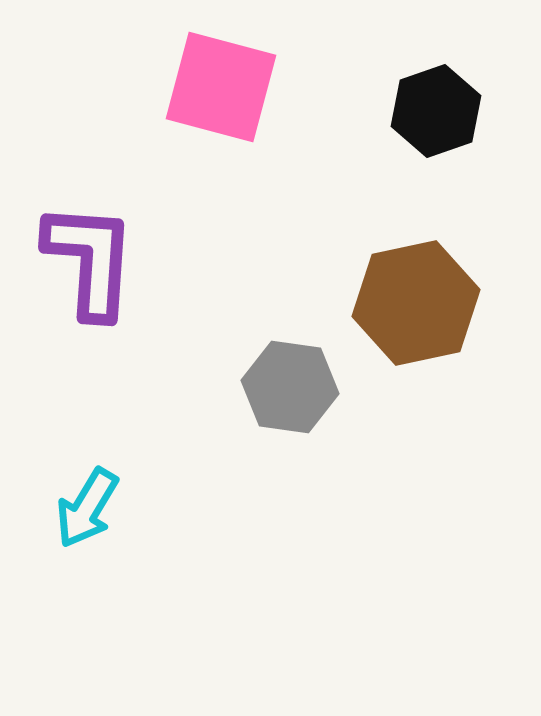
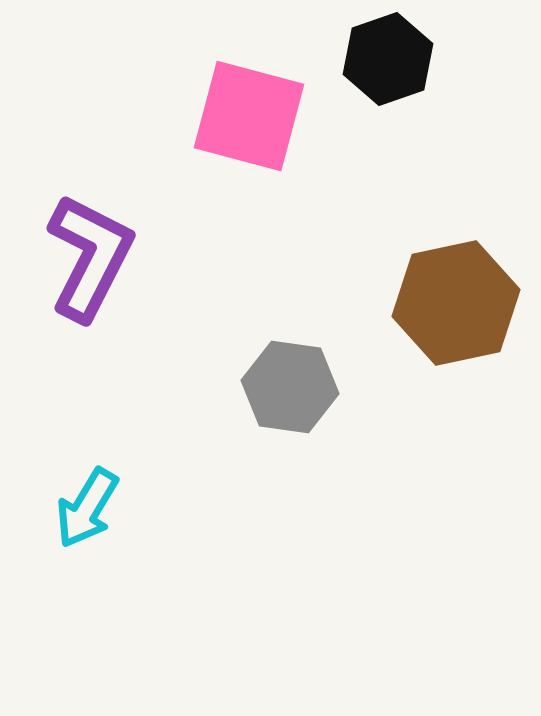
pink square: moved 28 px right, 29 px down
black hexagon: moved 48 px left, 52 px up
purple L-shape: moved 3 px up; rotated 23 degrees clockwise
brown hexagon: moved 40 px right
